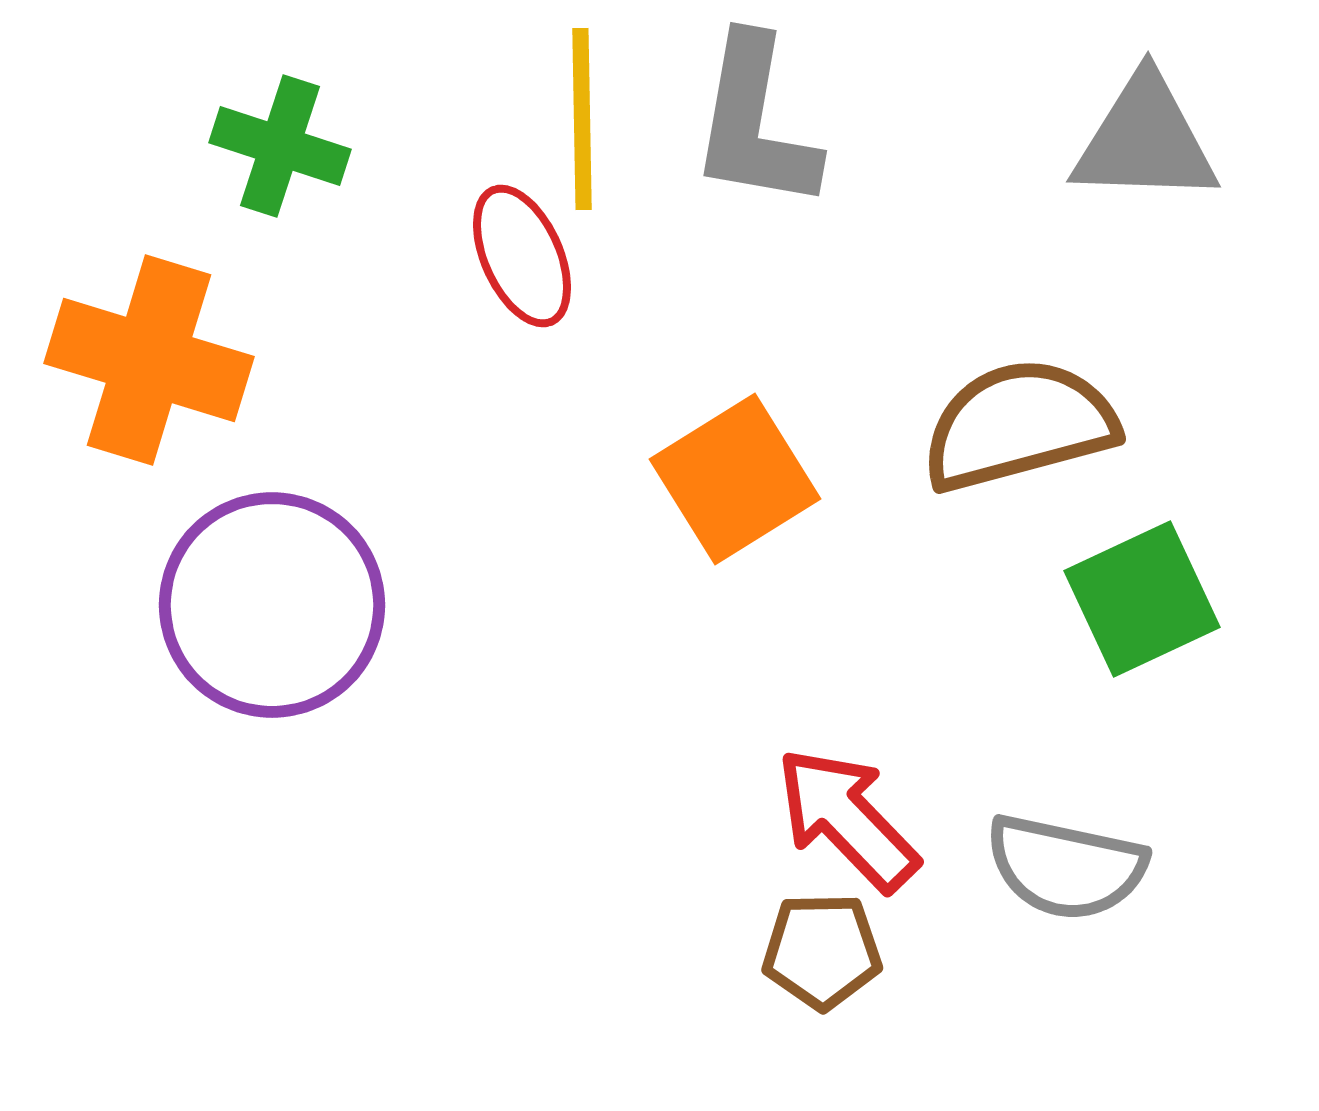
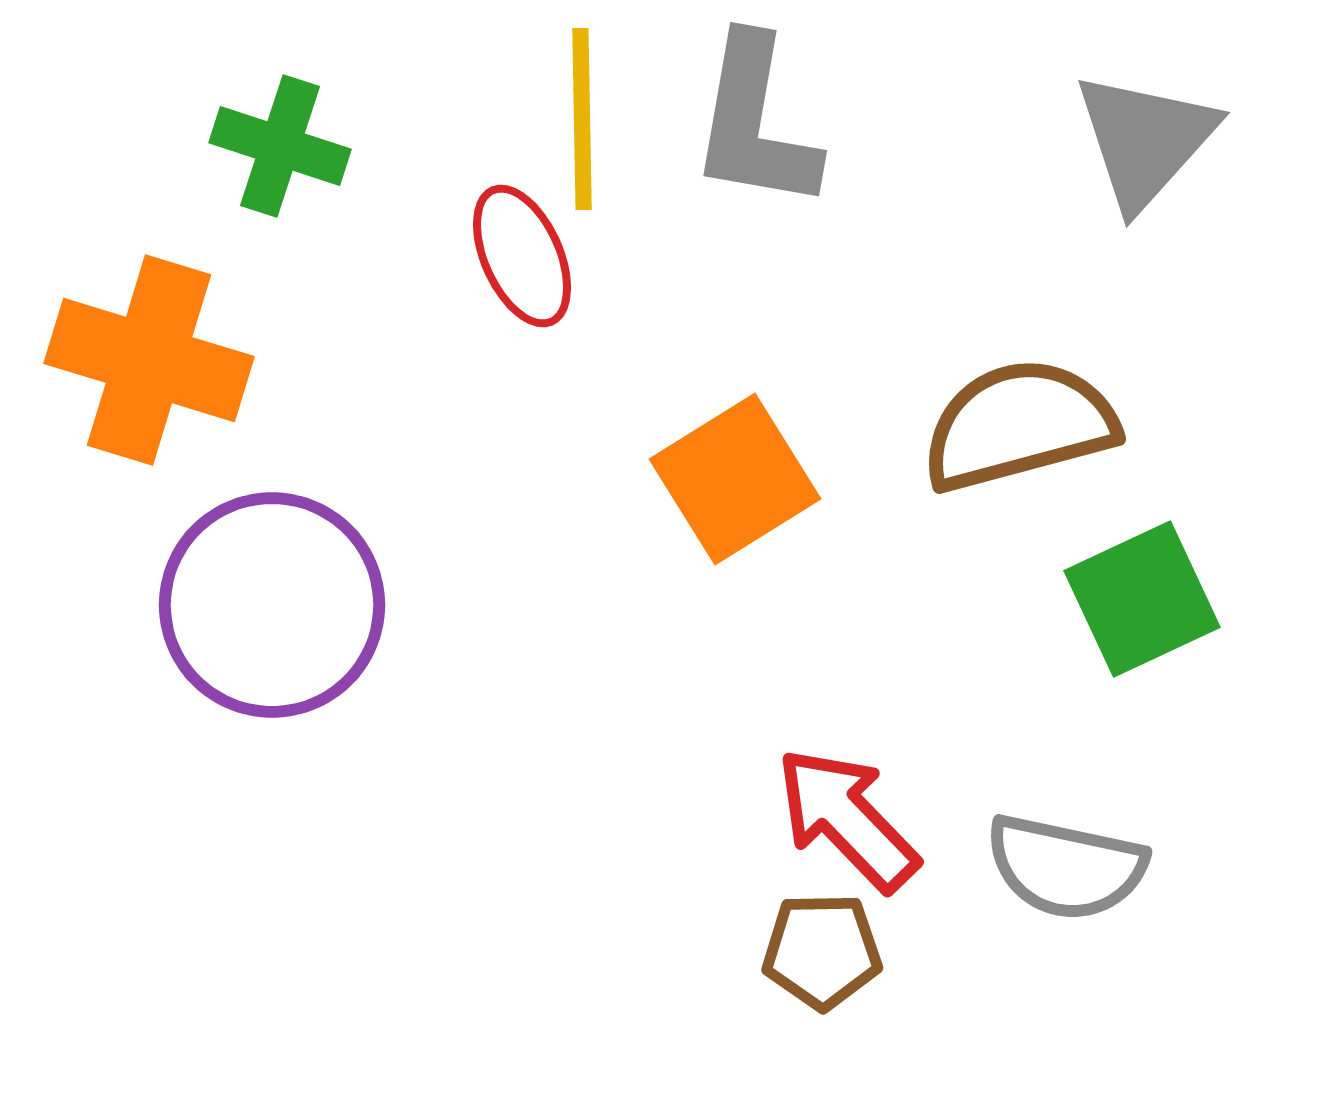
gray triangle: rotated 50 degrees counterclockwise
